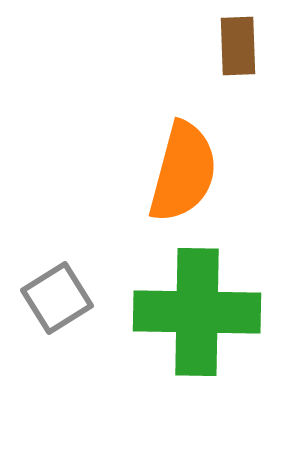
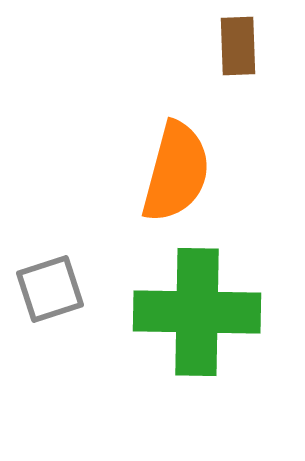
orange semicircle: moved 7 px left
gray square: moved 7 px left, 9 px up; rotated 14 degrees clockwise
